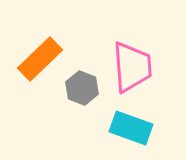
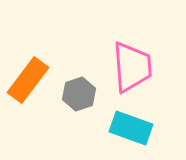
orange rectangle: moved 12 px left, 21 px down; rotated 9 degrees counterclockwise
gray hexagon: moved 3 px left, 6 px down; rotated 20 degrees clockwise
